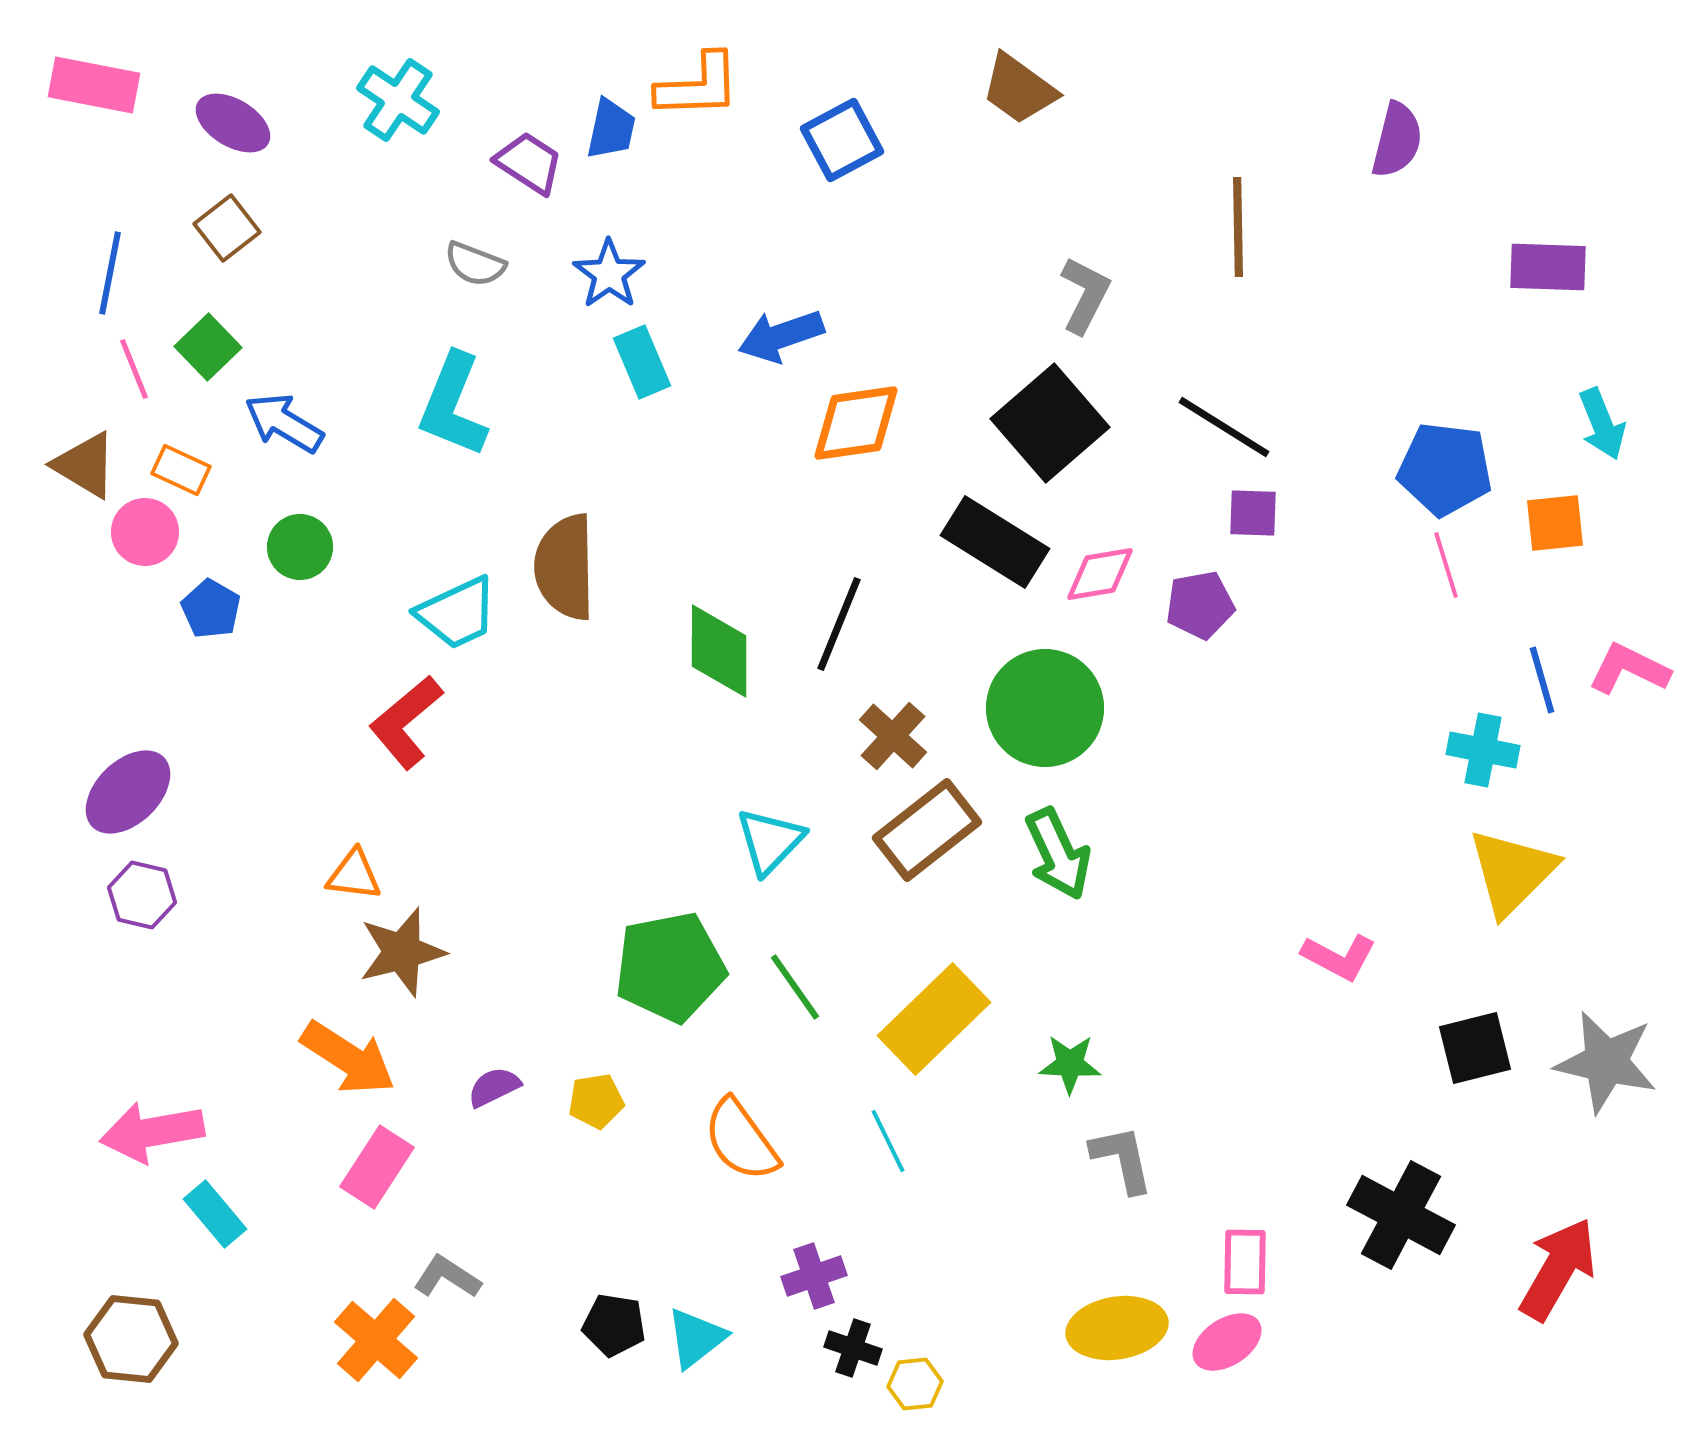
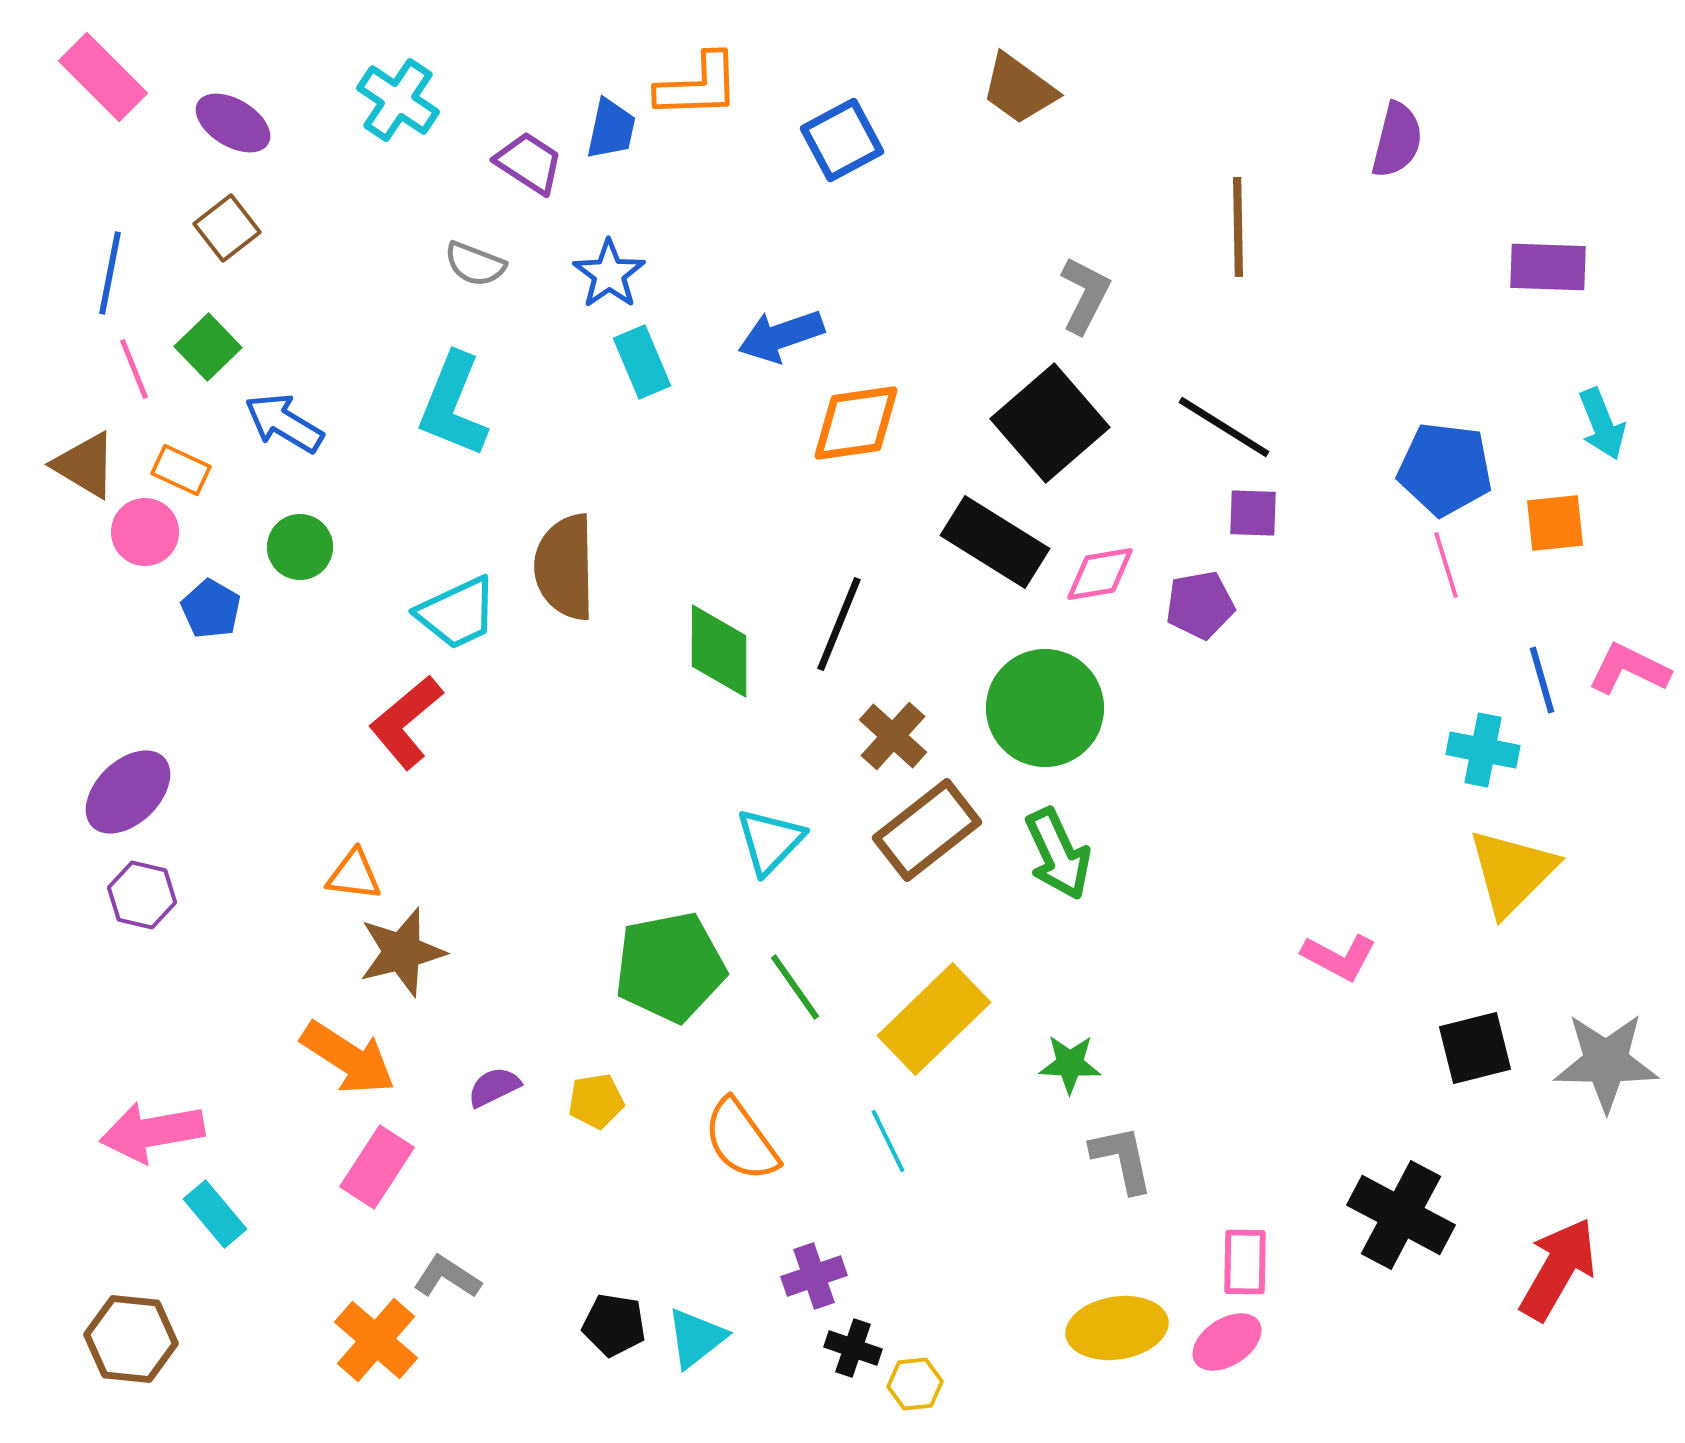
pink rectangle at (94, 85): moved 9 px right, 8 px up; rotated 34 degrees clockwise
gray star at (1606, 1062): rotated 12 degrees counterclockwise
